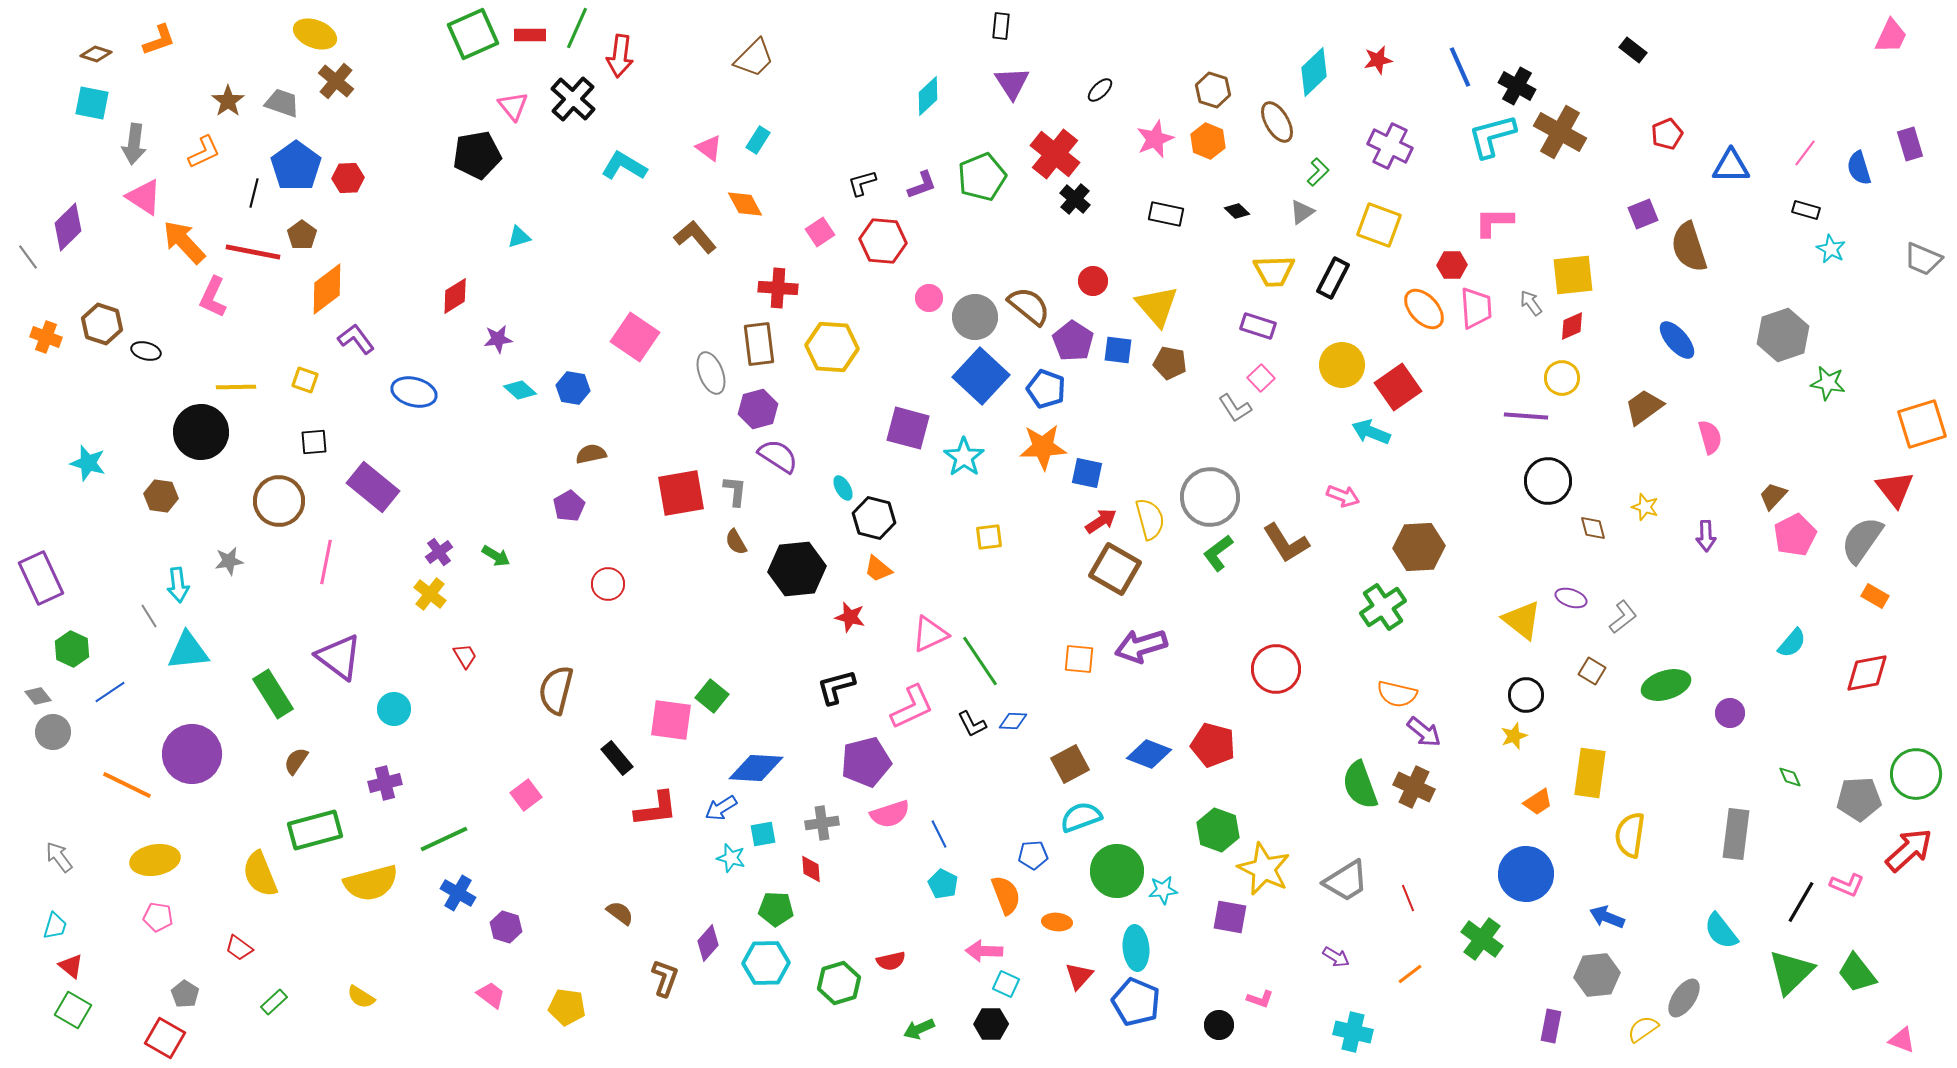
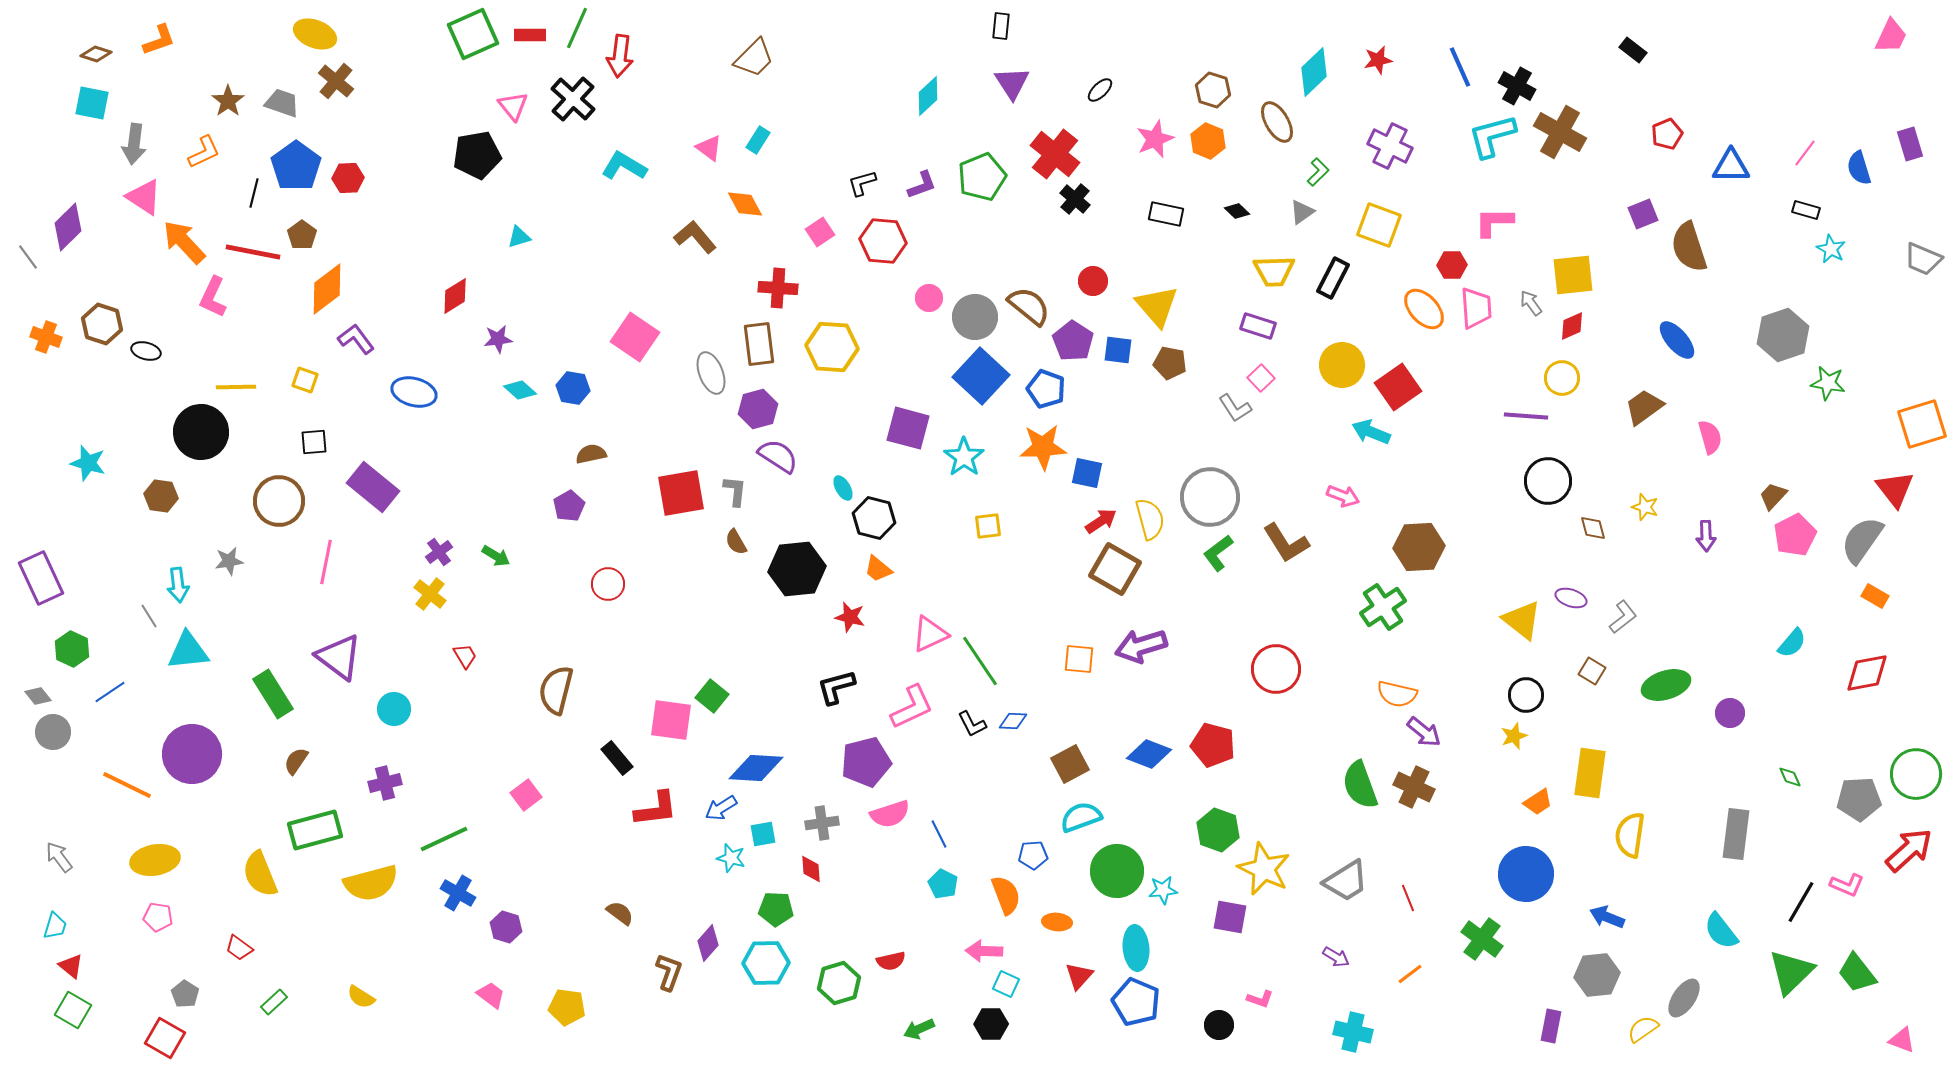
yellow square at (989, 537): moved 1 px left, 11 px up
brown L-shape at (665, 978): moved 4 px right, 6 px up
